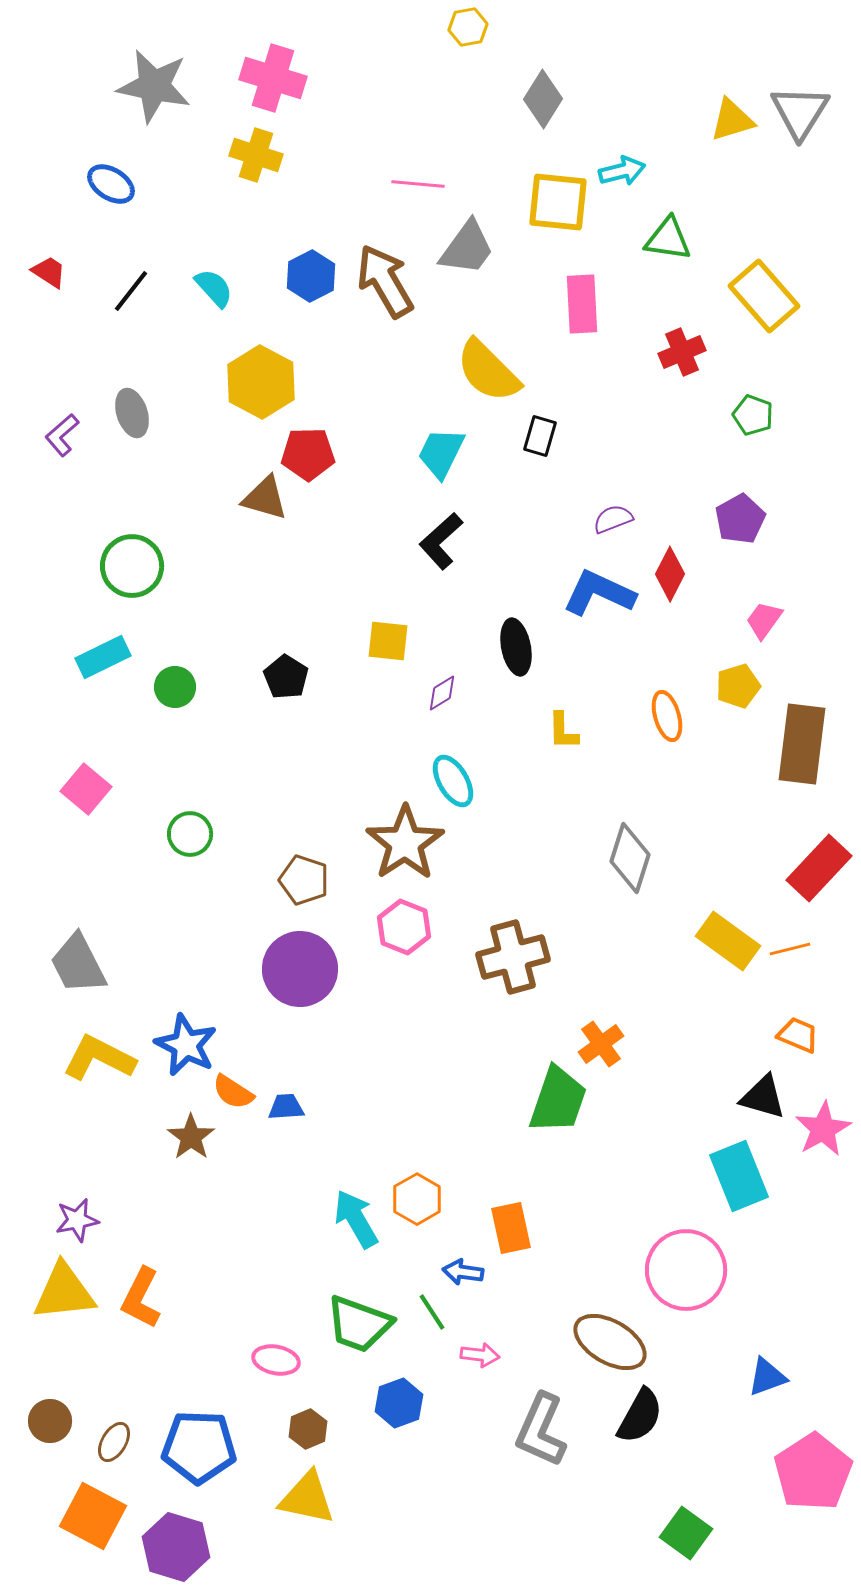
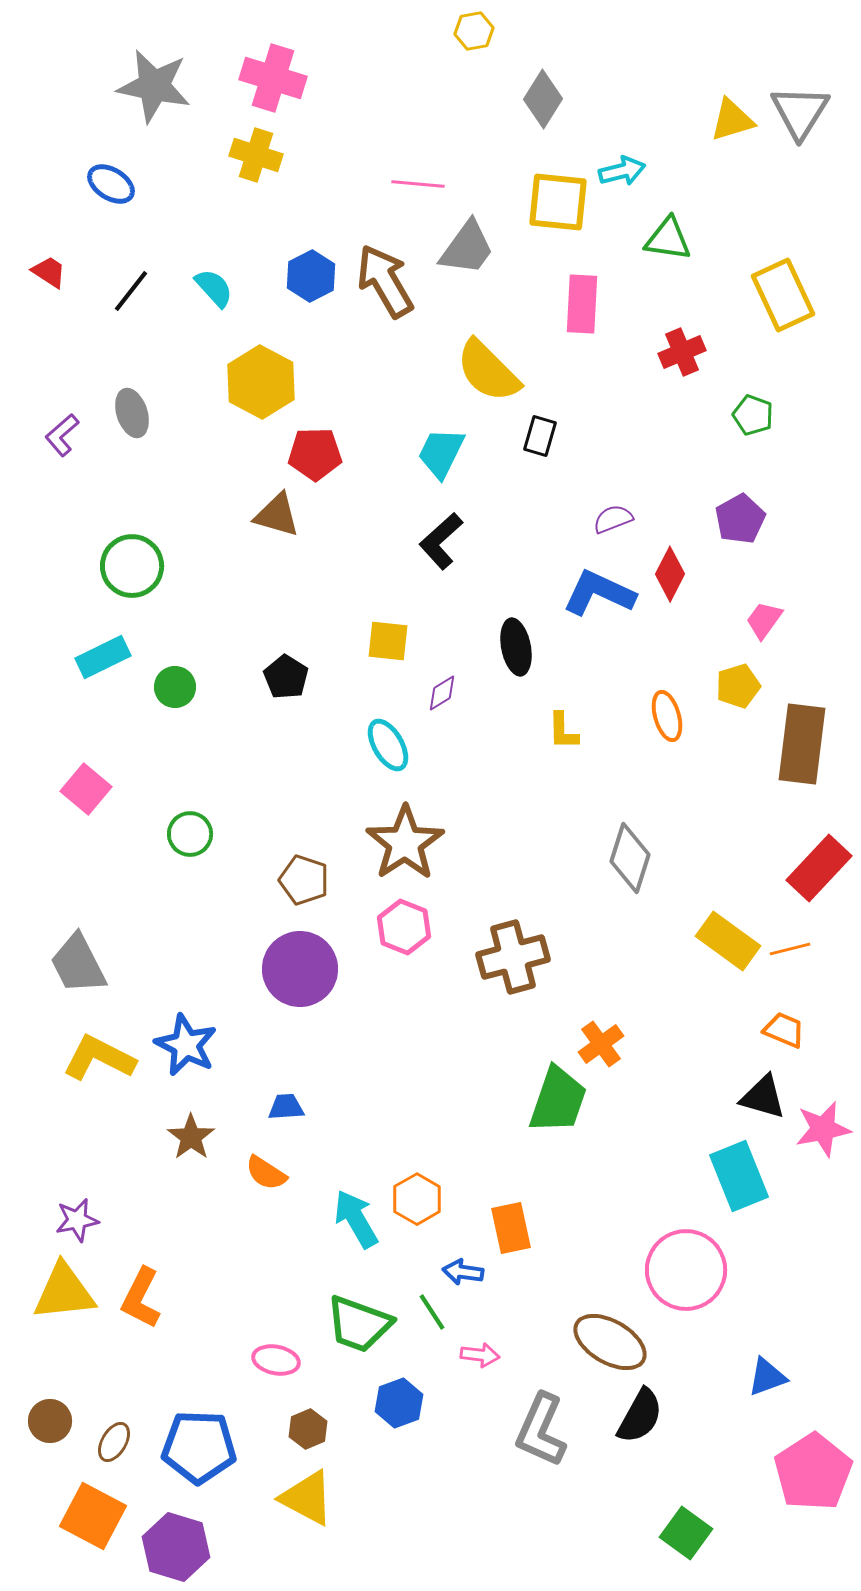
yellow hexagon at (468, 27): moved 6 px right, 4 px down
yellow rectangle at (764, 296): moved 19 px right, 1 px up; rotated 16 degrees clockwise
pink rectangle at (582, 304): rotated 6 degrees clockwise
red pentagon at (308, 454): moved 7 px right
brown triangle at (265, 498): moved 12 px right, 17 px down
cyan ellipse at (453, 781): moved 65 px left, 36 px up
orange trapezoid at (798, 1035): moved 14 px left, 5 px up
orange semicircle at (233, 1092): moved 33 px right, 81 px down
pink star at (823, 1129): rotated 18 degrees clockwise
yellow triangle at (307, 1498): rotated 16 degrees clockwise
